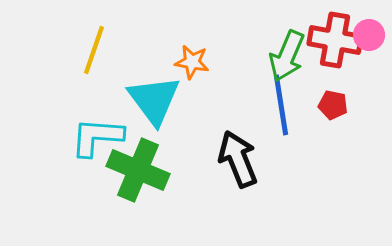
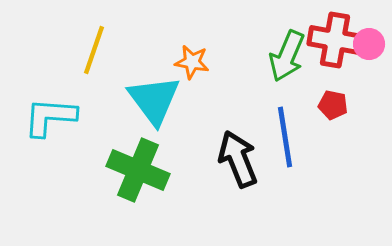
pink circle: moved 9 px down
blue line: moved 4 px right, 32 px down
cyan L-shape: moved 47 px left, 20 px up
